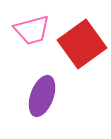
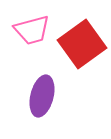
purple ellipse: rotated 6 degrees counterclockwise
